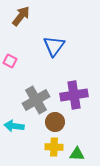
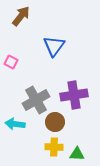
pink square: moved 1 px right, 1 px down
cyan arrow: moved 1 px right, 2 px up
